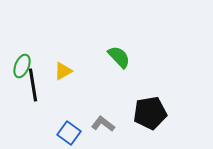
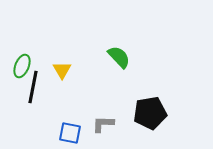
yellow triangle: moved 1 px left, 1 px up; rotated 30 degrees counterclockwise
black line: moved 2 px down; rotated 20 degrees clockwise
gray L-shape: rotated 35 degrees counterclockwise
blue square: moved 1 px right; rotated 25 degrees counterclockwise
